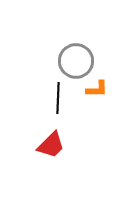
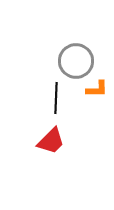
black line: moved 2 px left
red trapezoid: moved 4 px up
